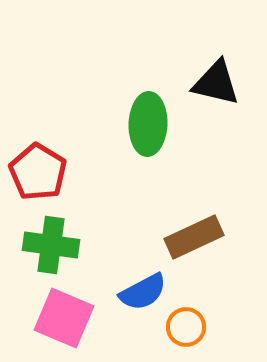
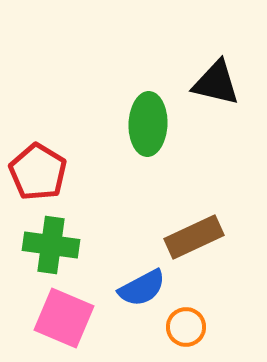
blue semicircle: moved 1 px left, 4 px up
